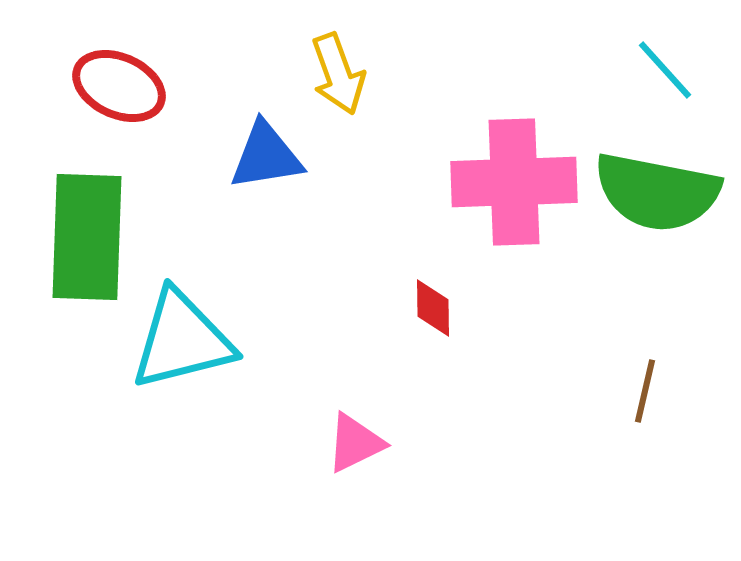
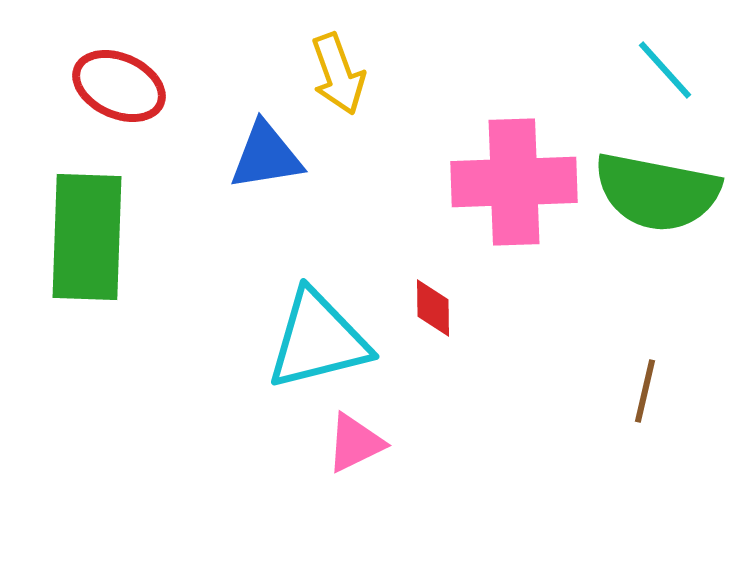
cyan triangle: moved 136 px right
